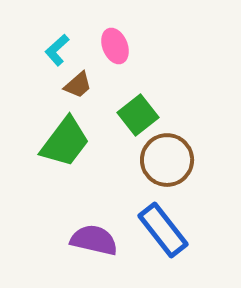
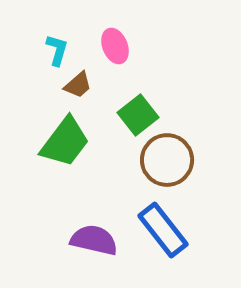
cyan L-shape: rotated 148 degrees clockwise
